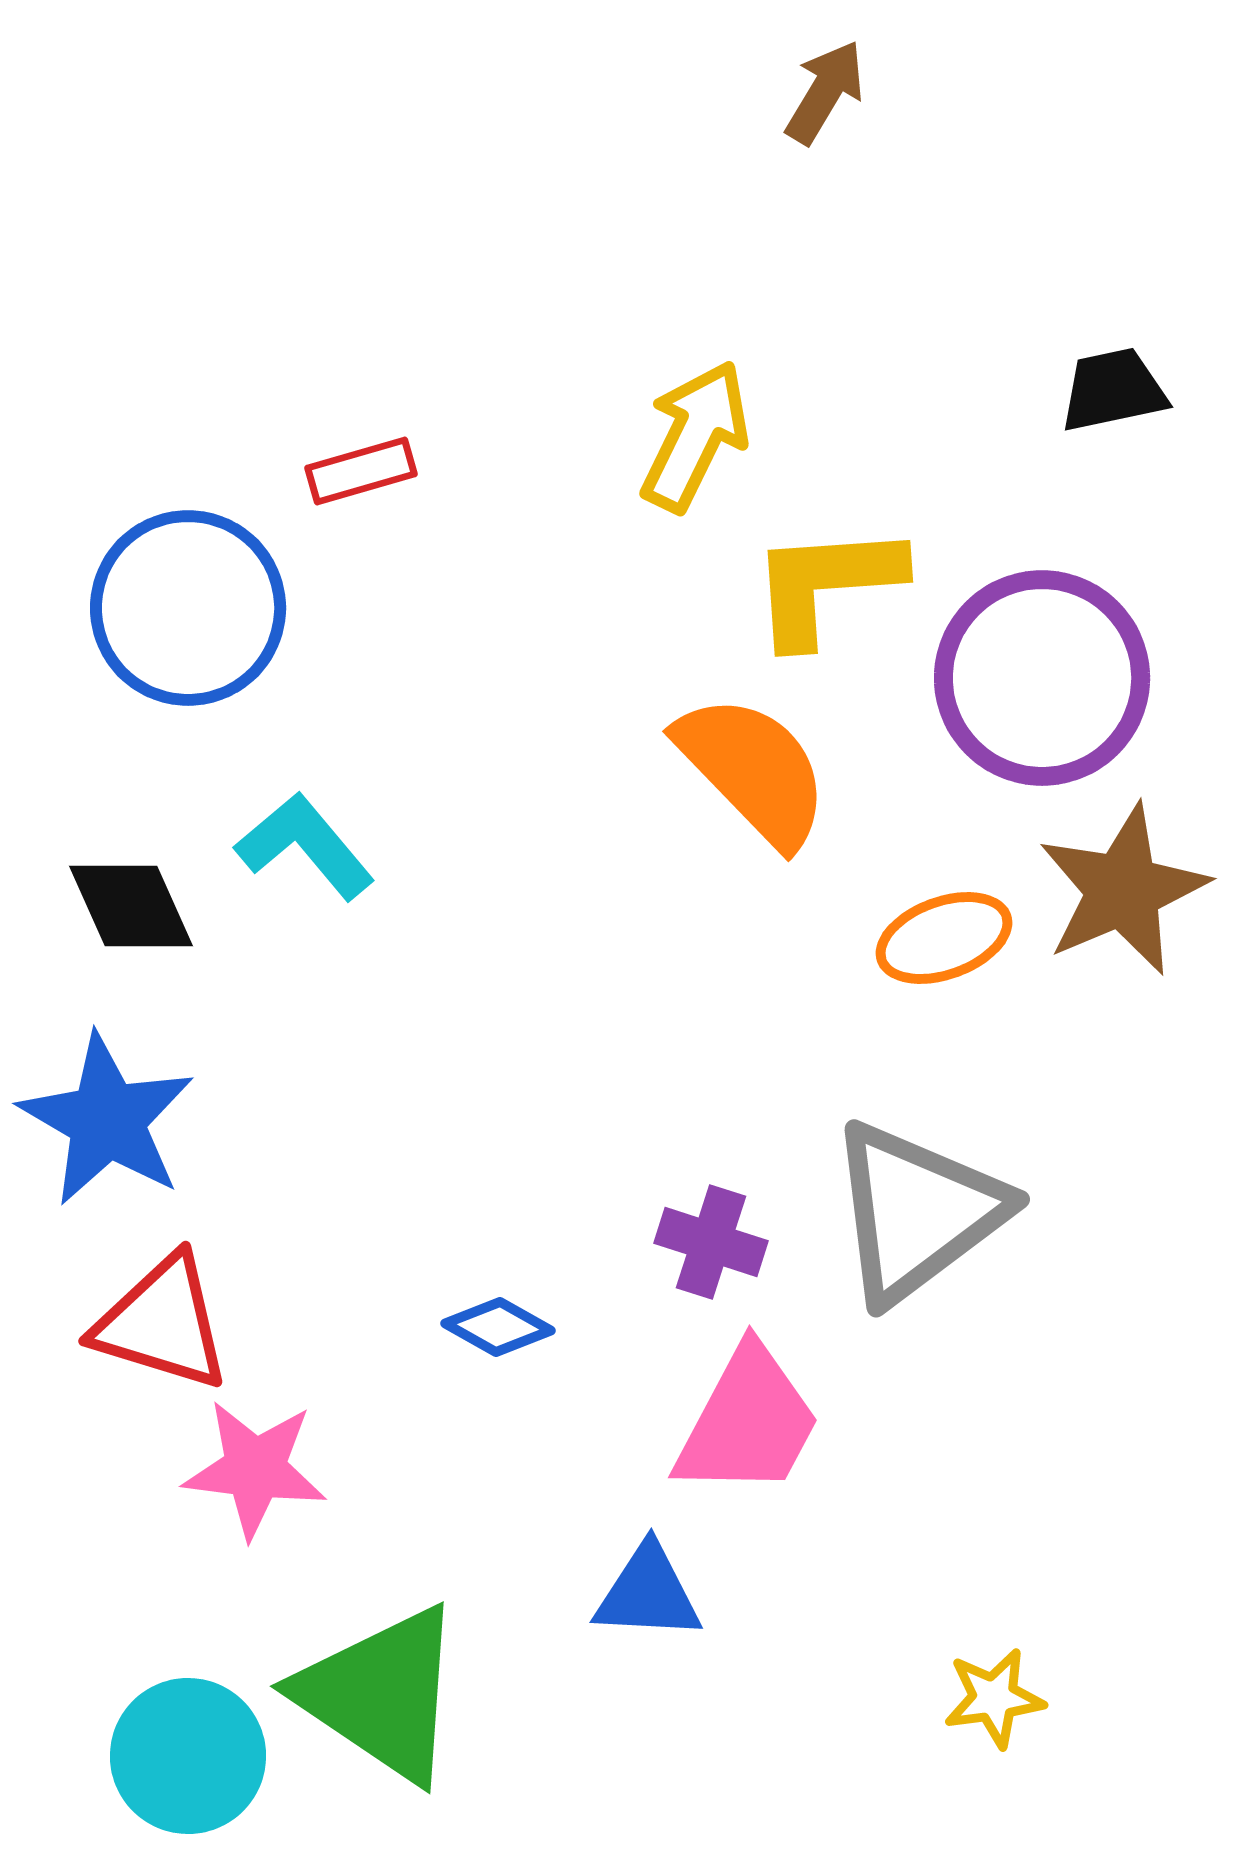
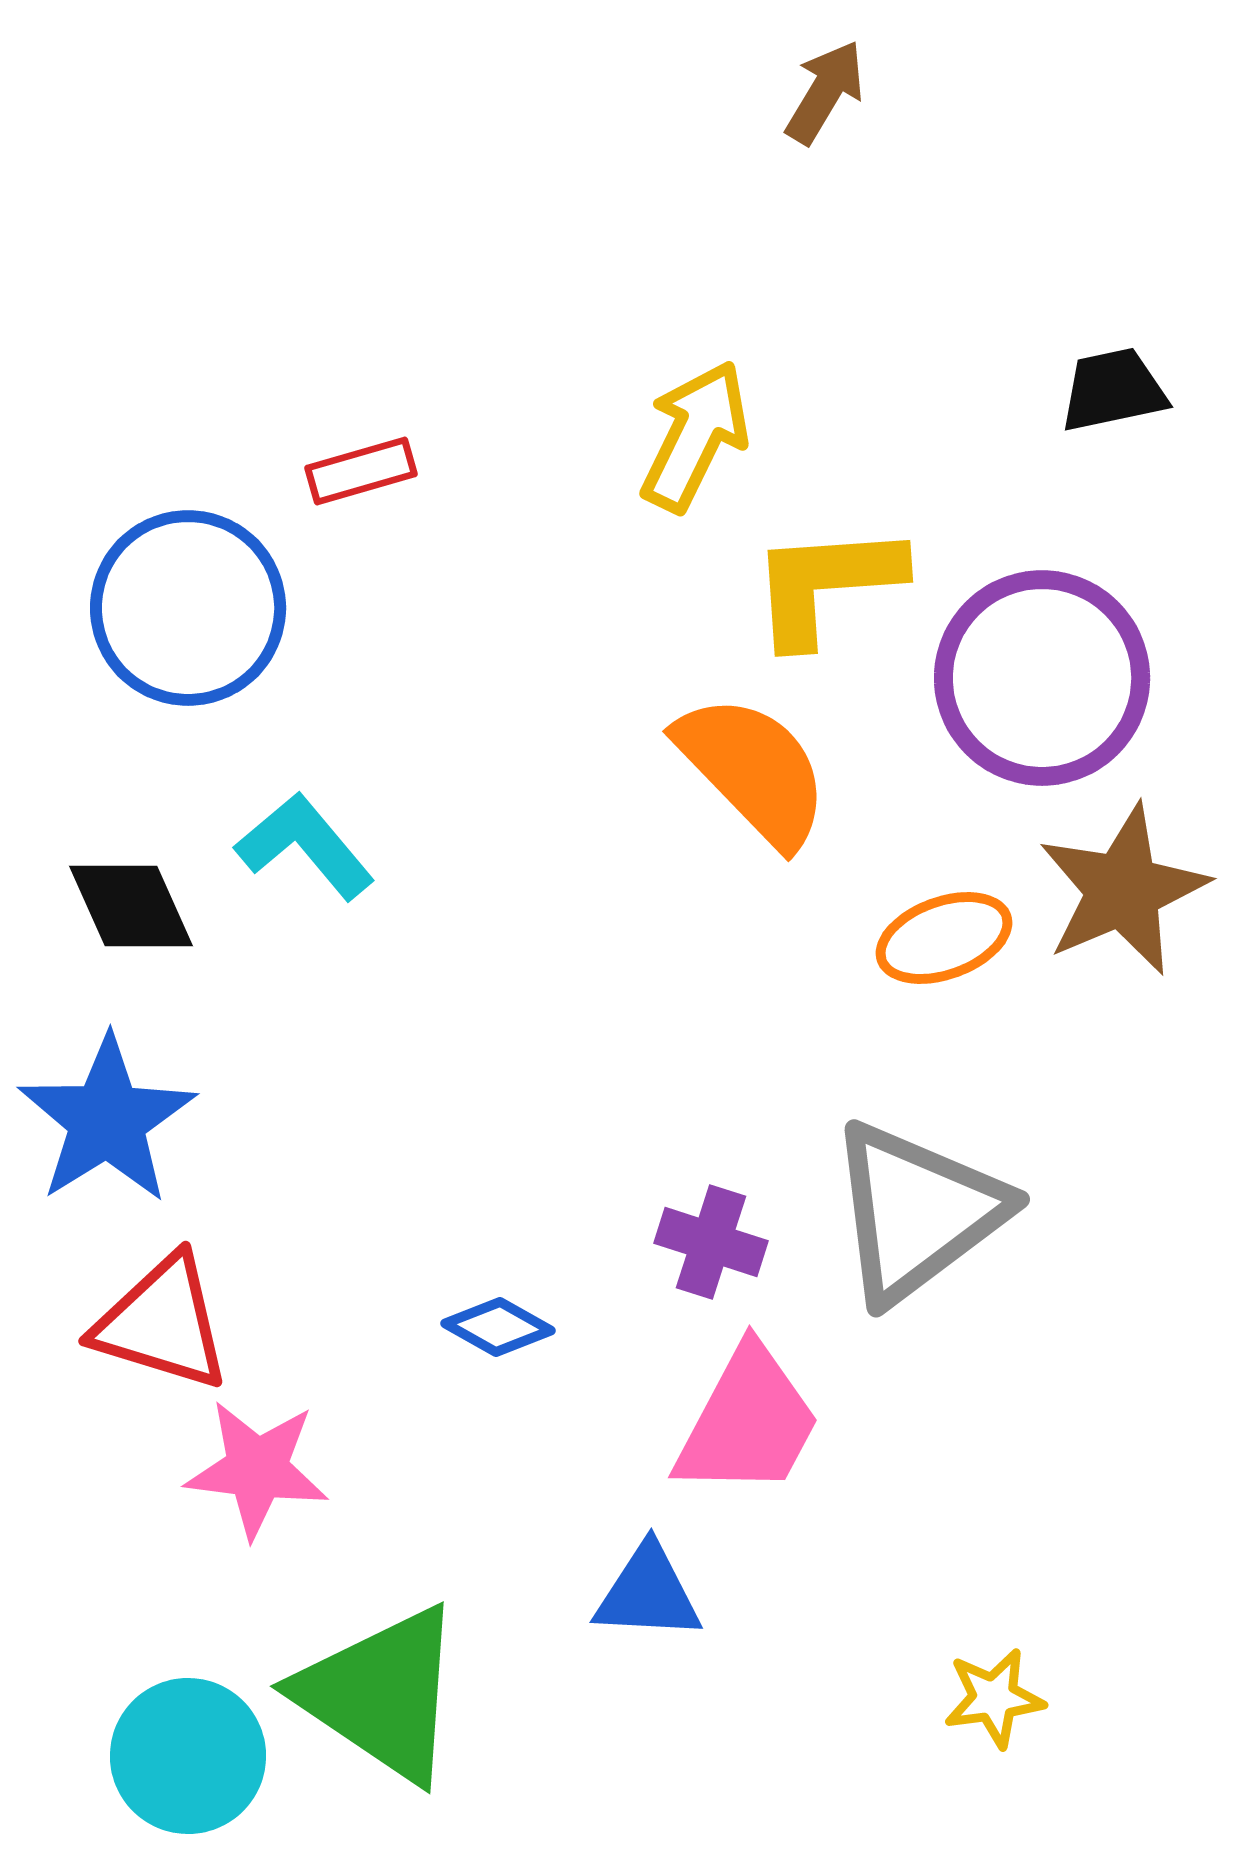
blue star: rotated 10 degrees clockwise
pink star: moved 2 px right
